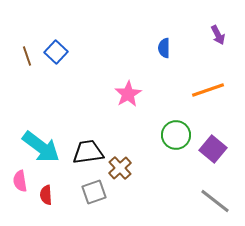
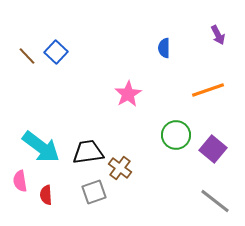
brown line: rotated 24 degrees counterclockwise
brown cross: rotated 10 degrees counterclockwise
